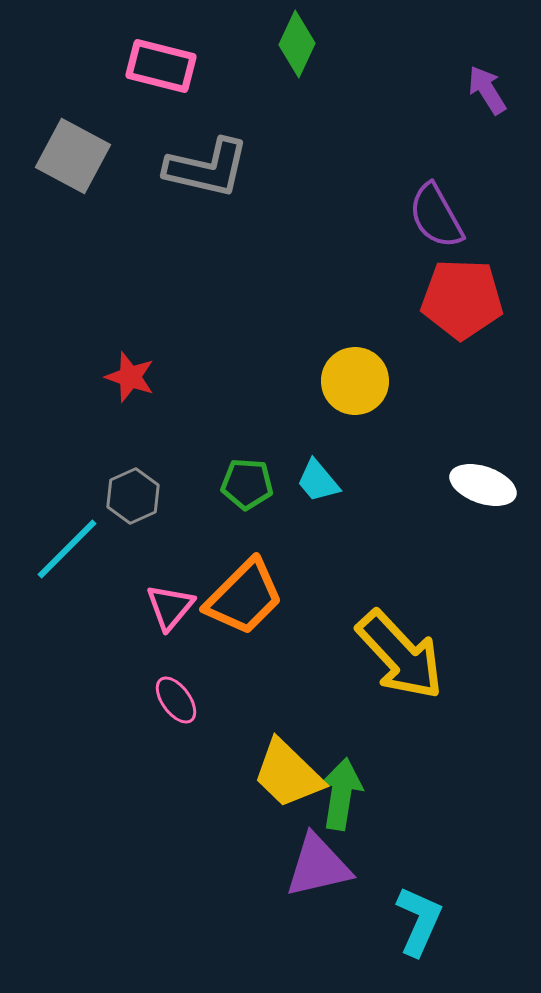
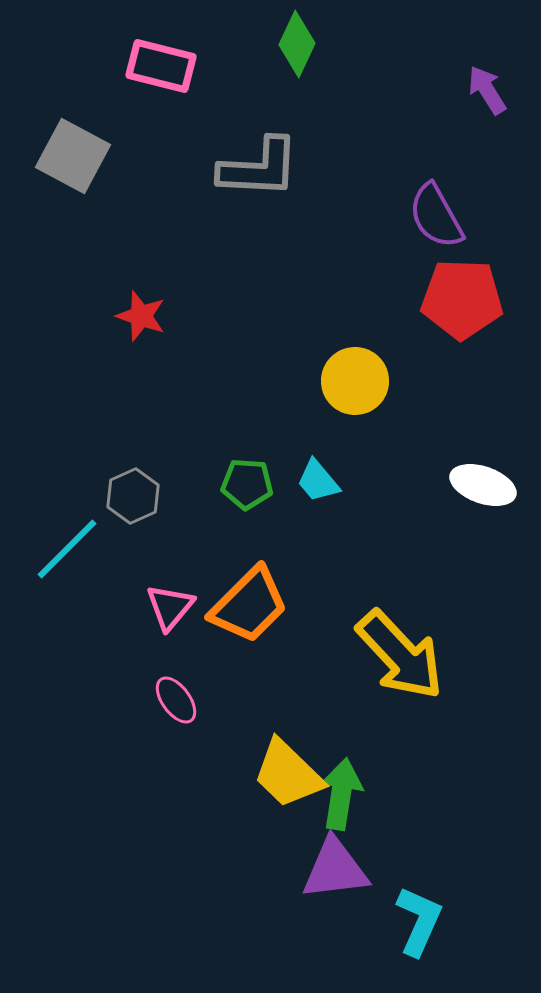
gray L-shape: moved 52 px right; rotated 10 degrees counterclockwise
red star: moved 11 px right, 61 px up
orange trapezoid: moved 5 px right, 8 px down
purple triangle: moved 17 px right, 3 px down; rotated 6 degrees clockwise
